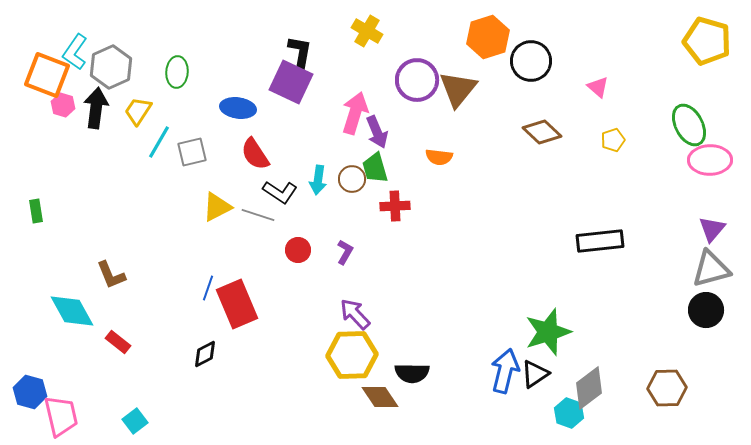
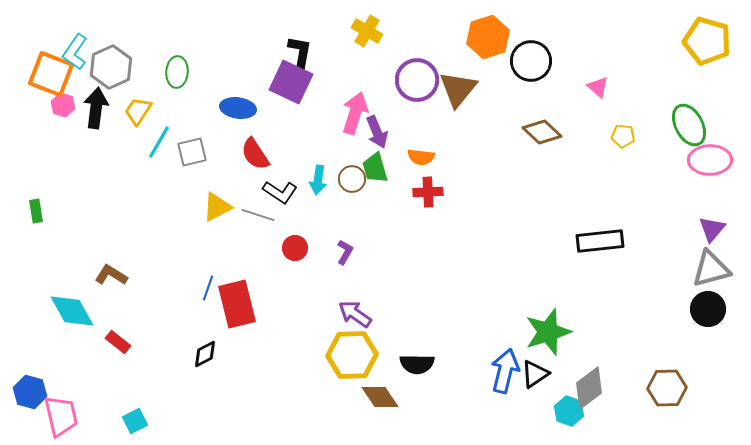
orange square at (47, 75): moved 4 px right, 1 px up
yellow pentagon at (613, 140): moved 10 px right, 4 px up; rotated 25 degrees clockwise
orange semicircle at (439, 157): moved 18 px left
red cross at (395, 206): moved 33 px right, 14 px up
red circle at (298, 250): moved 3 px left, 2 px up
brown L-shape at (111, 275): rotated 144 degrees clockwise
red rectangle at (237, 304): rotated 9 degrees clockwise
black circle at (706, 310): moved 2 px right, 1 px up
purple arrow at (355, 314): rotated 12 degrees counterclockwise
black semicircle at (412, 373): moved 5 px right, 9 px up
cyan hexagon at (569, 413): moved 2 px up
cyan square at (135, 421): rotated 10 degrees clockwise
